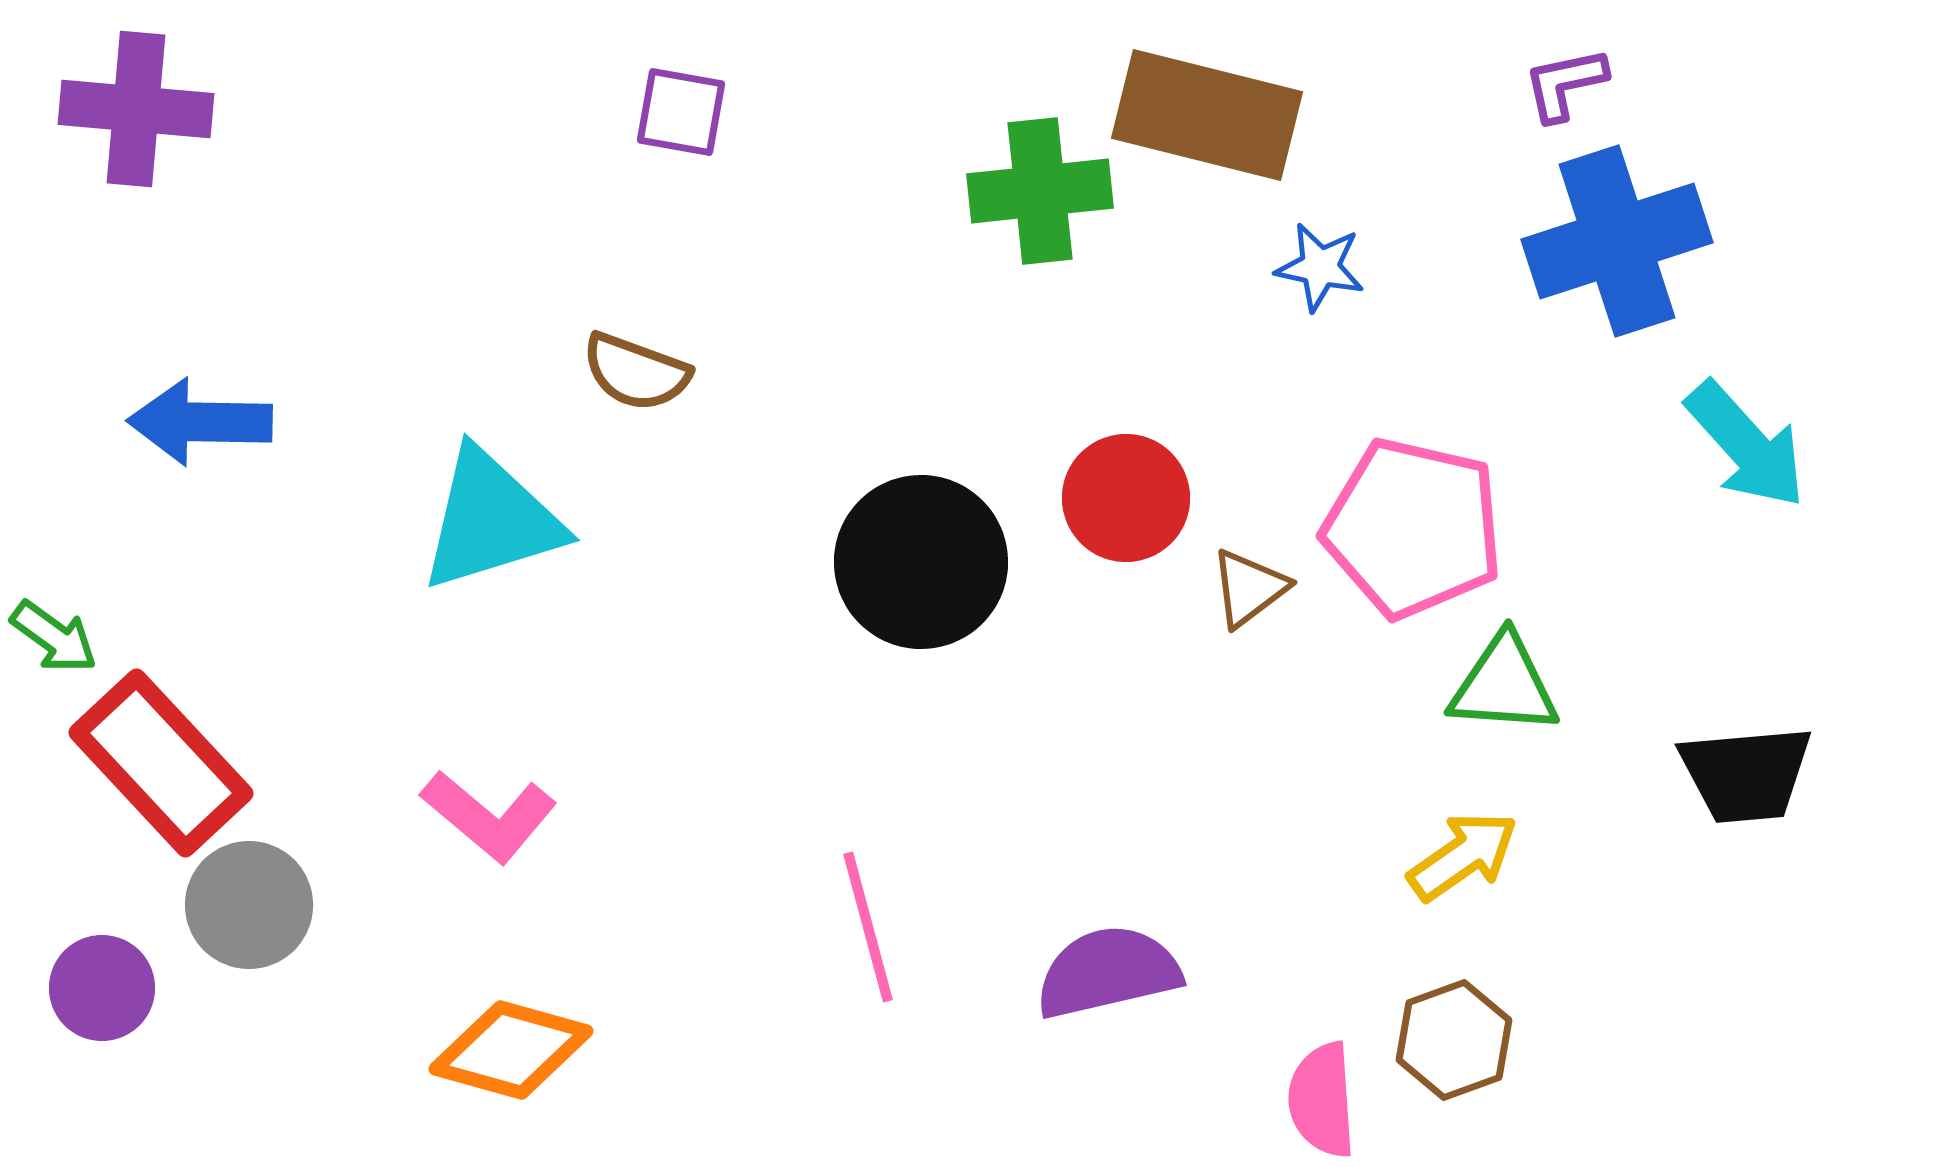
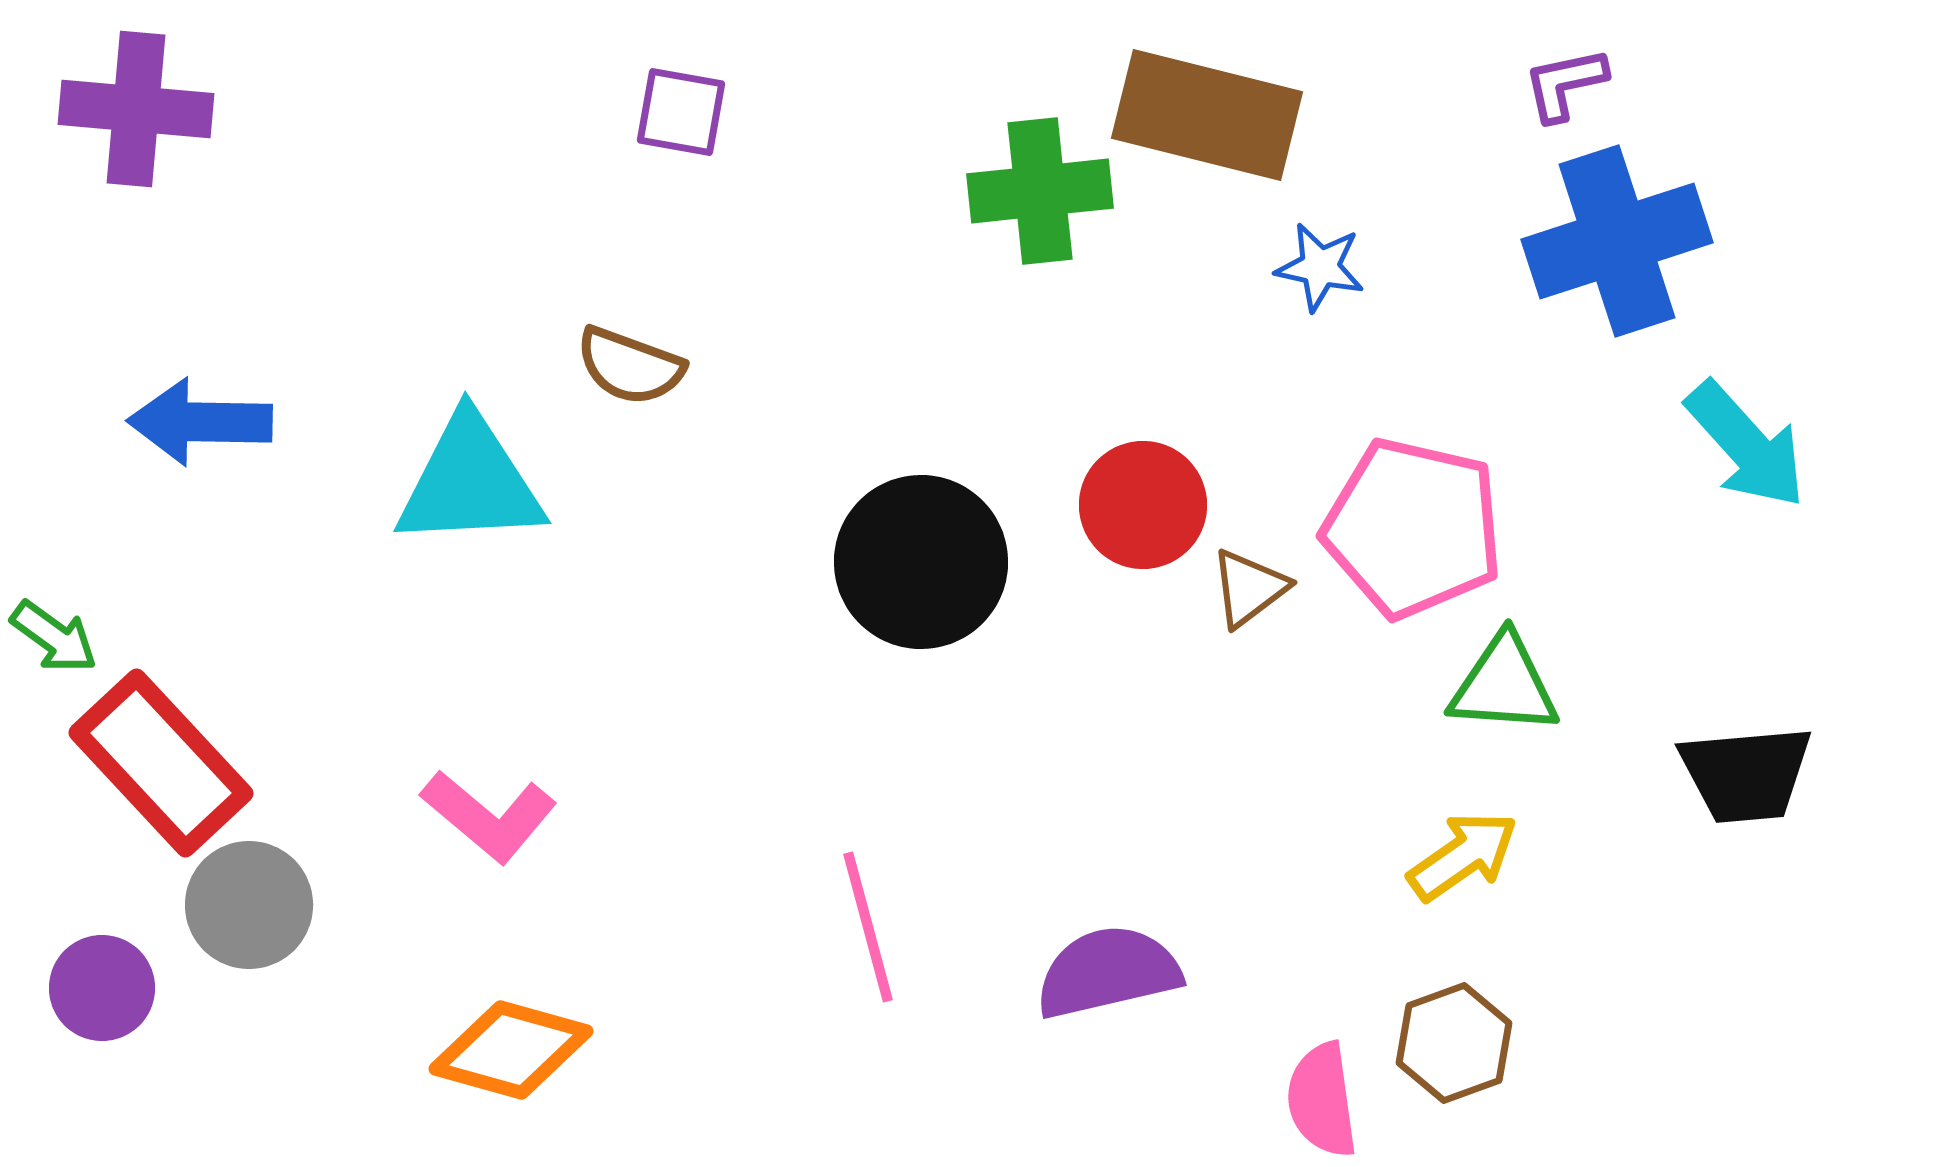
brown semicircle: moved 6 px left, 6 px up
red circle: moved 17 px right, 7 px down
cyan triangle: moved 21 px left, 38 px up; rotated 14 degrees clockwise
brown hexagon: moved 3 px down
pink semicircle: rotated 4 degrees counterclockwise
